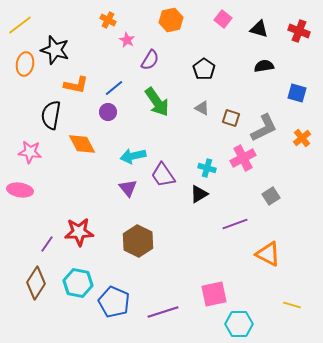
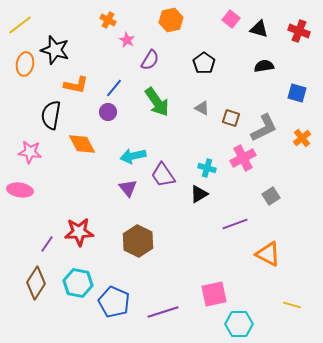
pink square at (223, 19): moved 8 px right
black pentagon at (204, 69): moved 6 px up
blue line at (114, 88): rotated 12 degrees counterclockwise
